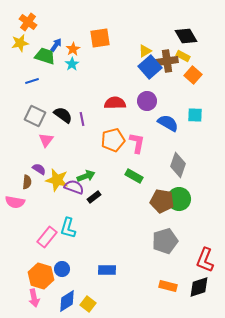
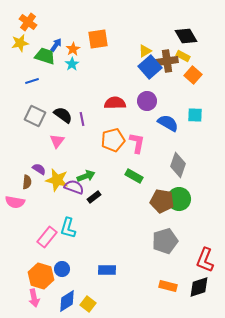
orange square at (100, 38): moved 2 px left, 1 px down
pink triangle at (46, 140): moved 11 px right, 1 px down
